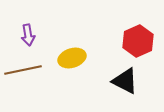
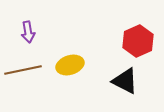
purple arrow: moved 3 px up
yellow ellipse: moved 2 px left, 7 px down
